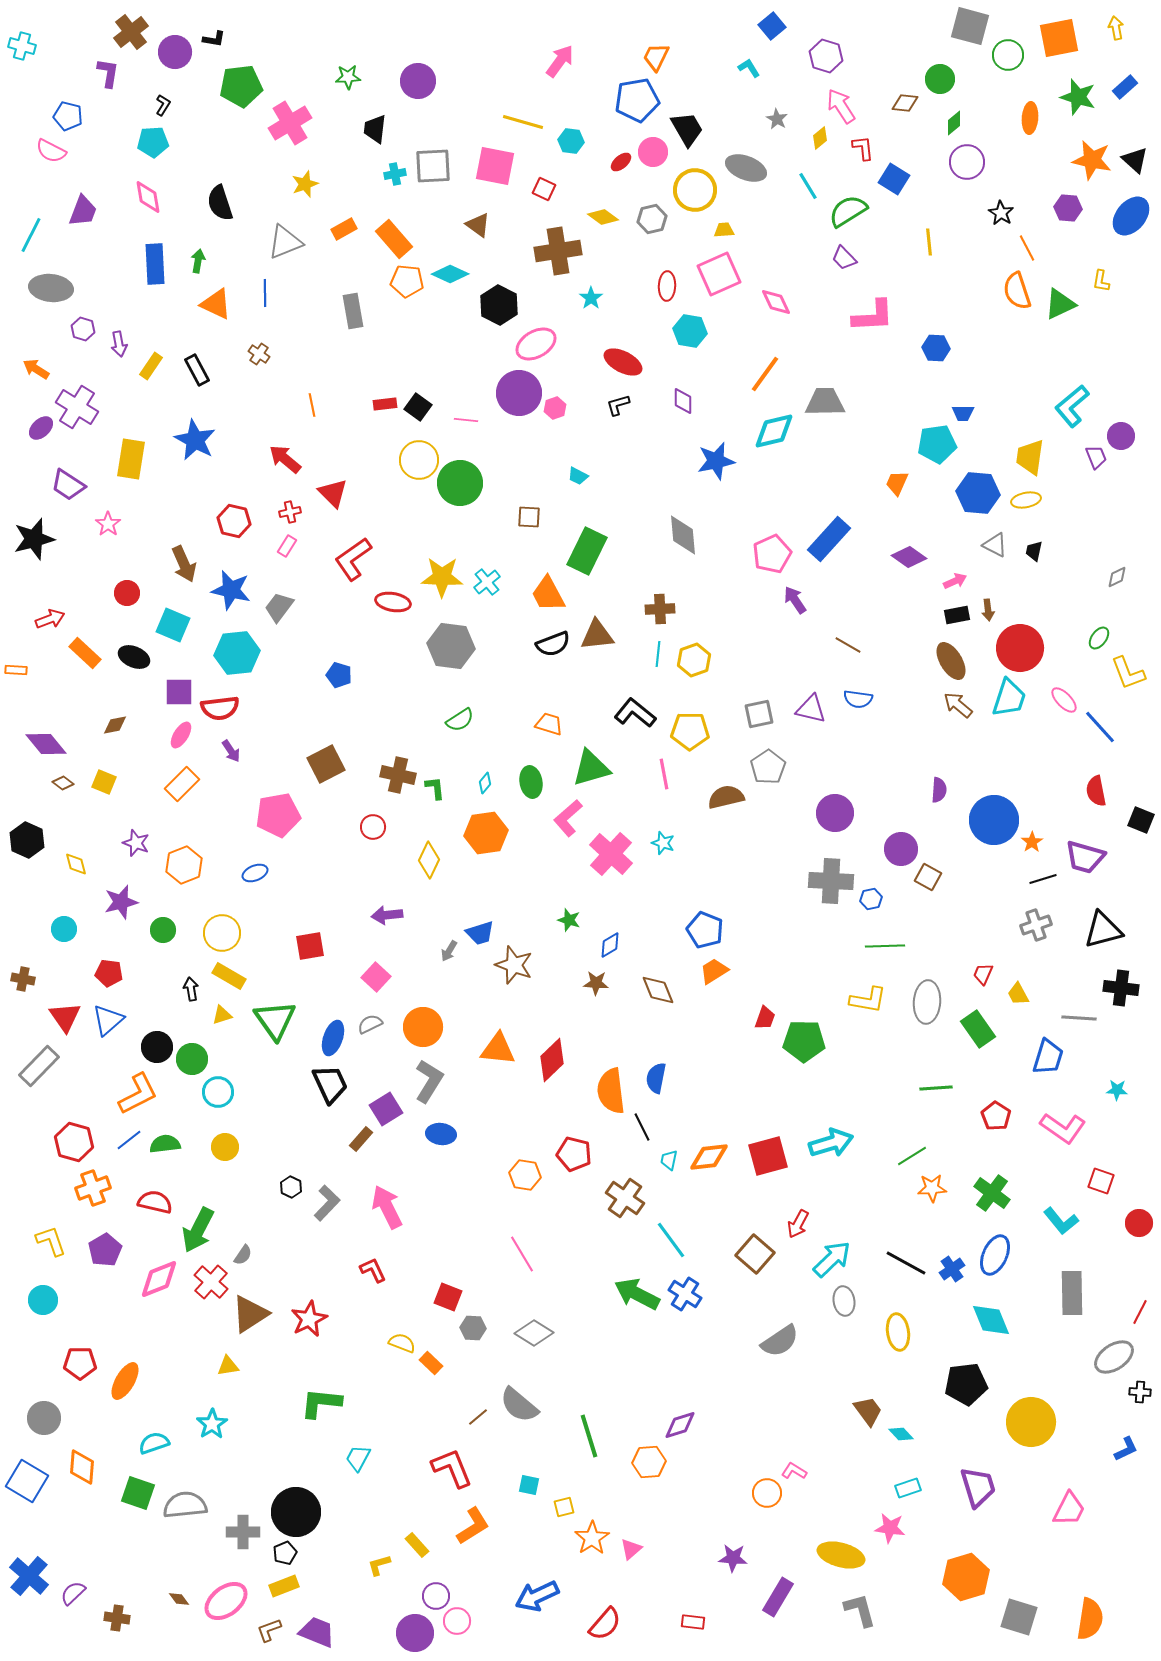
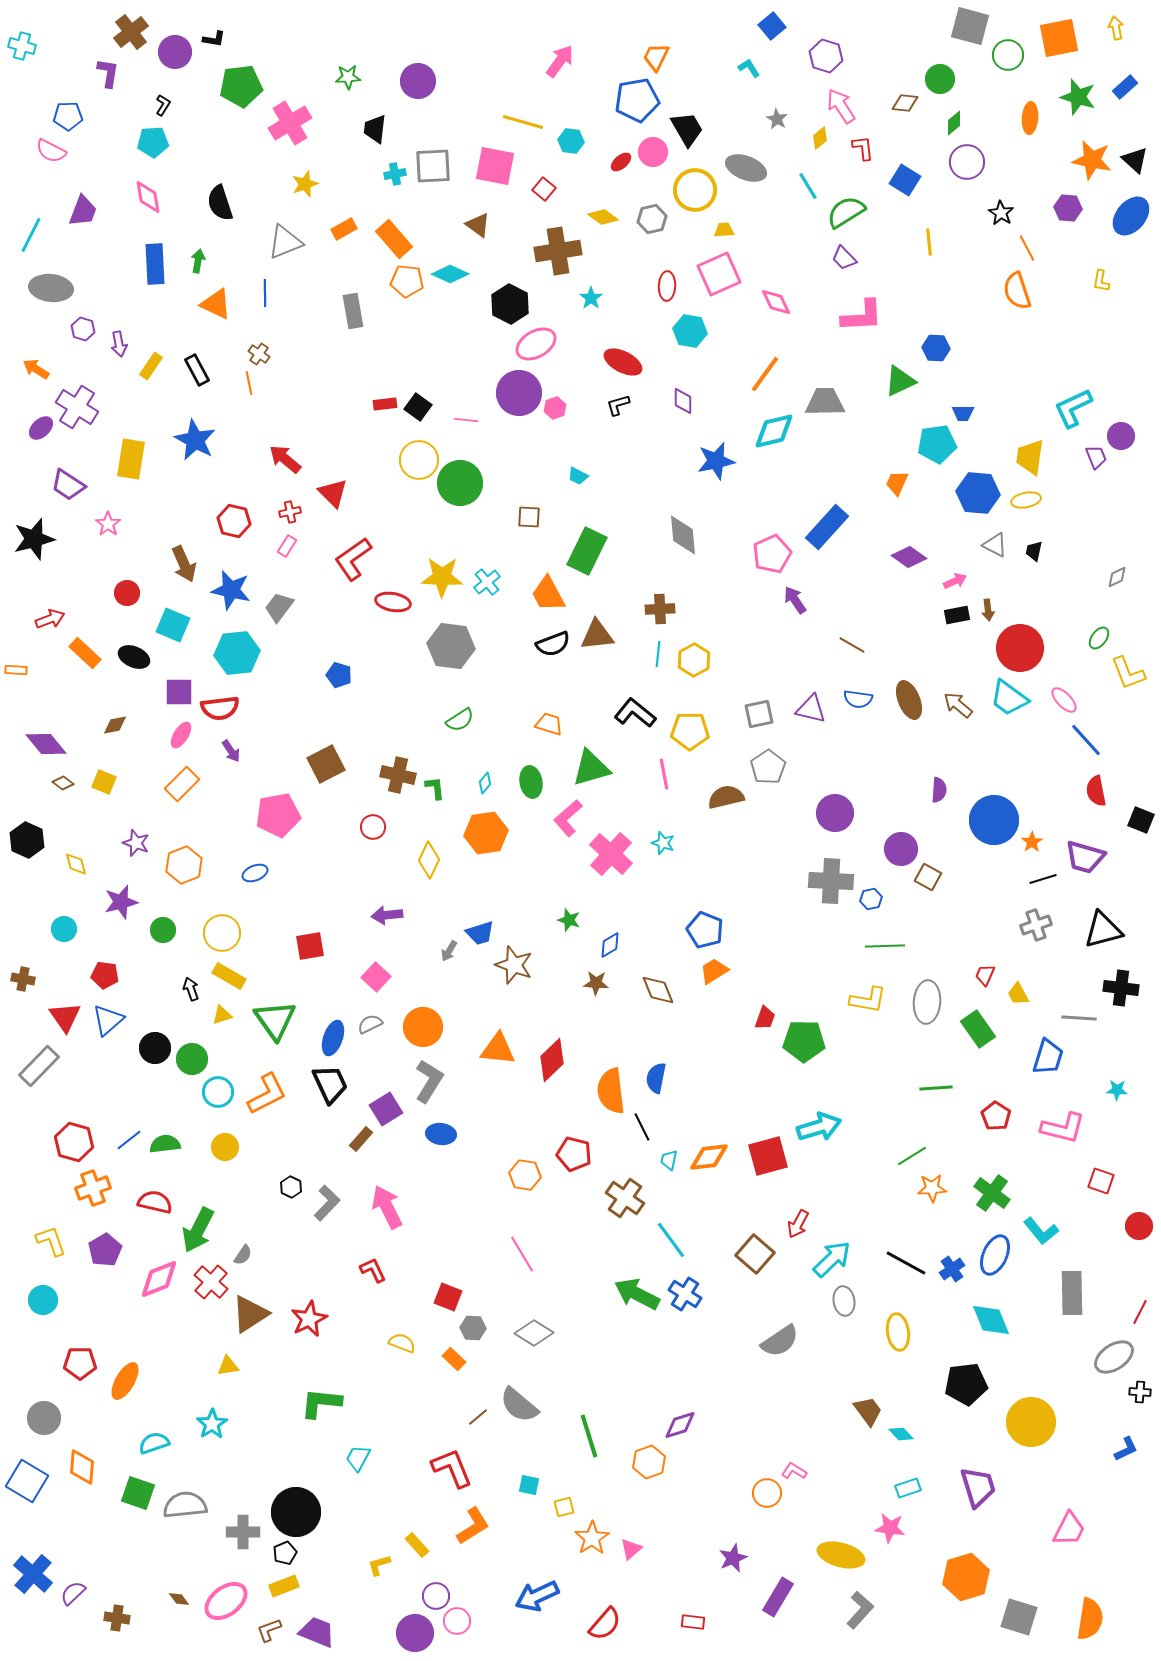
blue pentagon at (68, 116): rotated 16 degrees counterclockwise
blue square at (894, 179): moved 11 px right, 1 px down
red square at (544, 189): rotated 15 degrees clockwise
green semicircle at (848, 211): moved 2 px left, 1 px down
green triangle at (1060, 304): moved 160 px left, 77 px down
black hexagon at (499, 305): moved 11 px right, 1 px up
pink L-shape at (873, 316): moved 11 px left
orange line at (312, 405): moved 63 px left, 22 px up
cyan L-shape at (1072, 406): moved 1 px right, 2 px down; rotated 15 degrees clockwise
blue rectangle at (829, 539): moved 2 px left, 12 px up
brown line at (848, 645): moved 4 px right
yellow hexagon at (694, 660): rotated 8 degrees counterclockwise
brown ellipse at (951, 661): moved 42 px left, 39 px down; rotated 9 degrees clockwise
cyan trapezoid at (1009, 698): rotated 108 degrees clockwise
blue line at (1100, 727): moved 14 px left, 13 px down
red pentagon at (109, 973): moved 4 px left, 2 px down
red trapezoid at (983, 974): moved 2 px right, 1 px down
black arrow at (191, 989): rotated 10 degrees counterclockwise
black circle at (157, 1047): moved 2 px left, 1 px down
orange L-shape at (138, 1094): moved 129 px right
pink L-shape at (1063, 1128): rotated 21 degrees counterclockwise
cyan arrow at (831, 1143): moved 12 px left, 16 px up
cyan L-shape at (1061, 1221): moved 20 px left, 10 px down
red circle at (1139, 1223): moved 3 px down
orange rectangle at (431, 1363): moved 23 px right, 4 px up
orange hexagon at (649, 1462): rotated 16 degrees counterclockwise
pink trapezoid at (1069, 1509): moved 20 px down
purple star at (733, 1558): rotated 28 degrees counterclockwise
blue cross at (29, 1576): moved 4 px right, 2 px up
gray L-shape at (860, 1610): rotated 57 degrees clockwise
